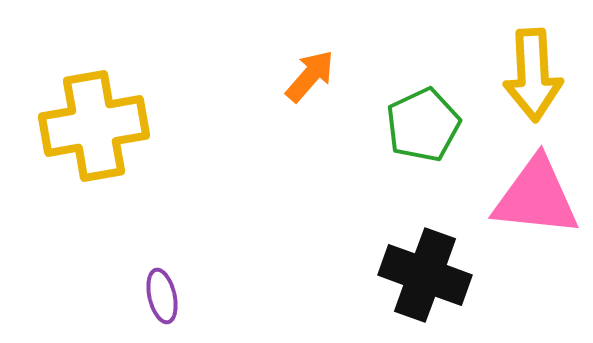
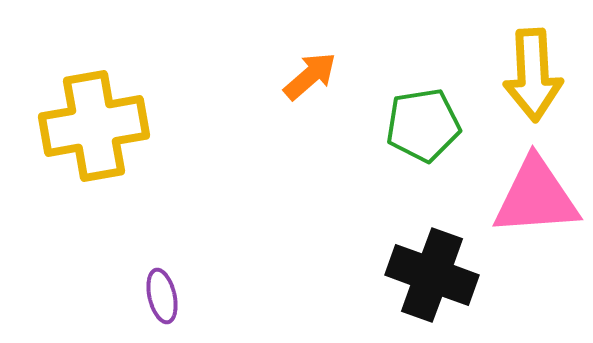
orange arrow: rotated 8 degrees clockwise
green pentagon: rotated 16 degrees clockwise
pink triangle: rotated 10 degrees counterclockwise
black cross: moved 7 px right
